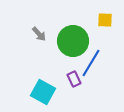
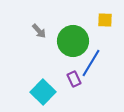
gray arrow: moved 3 px up
cyan square: rotated 15 degrees clockwise
